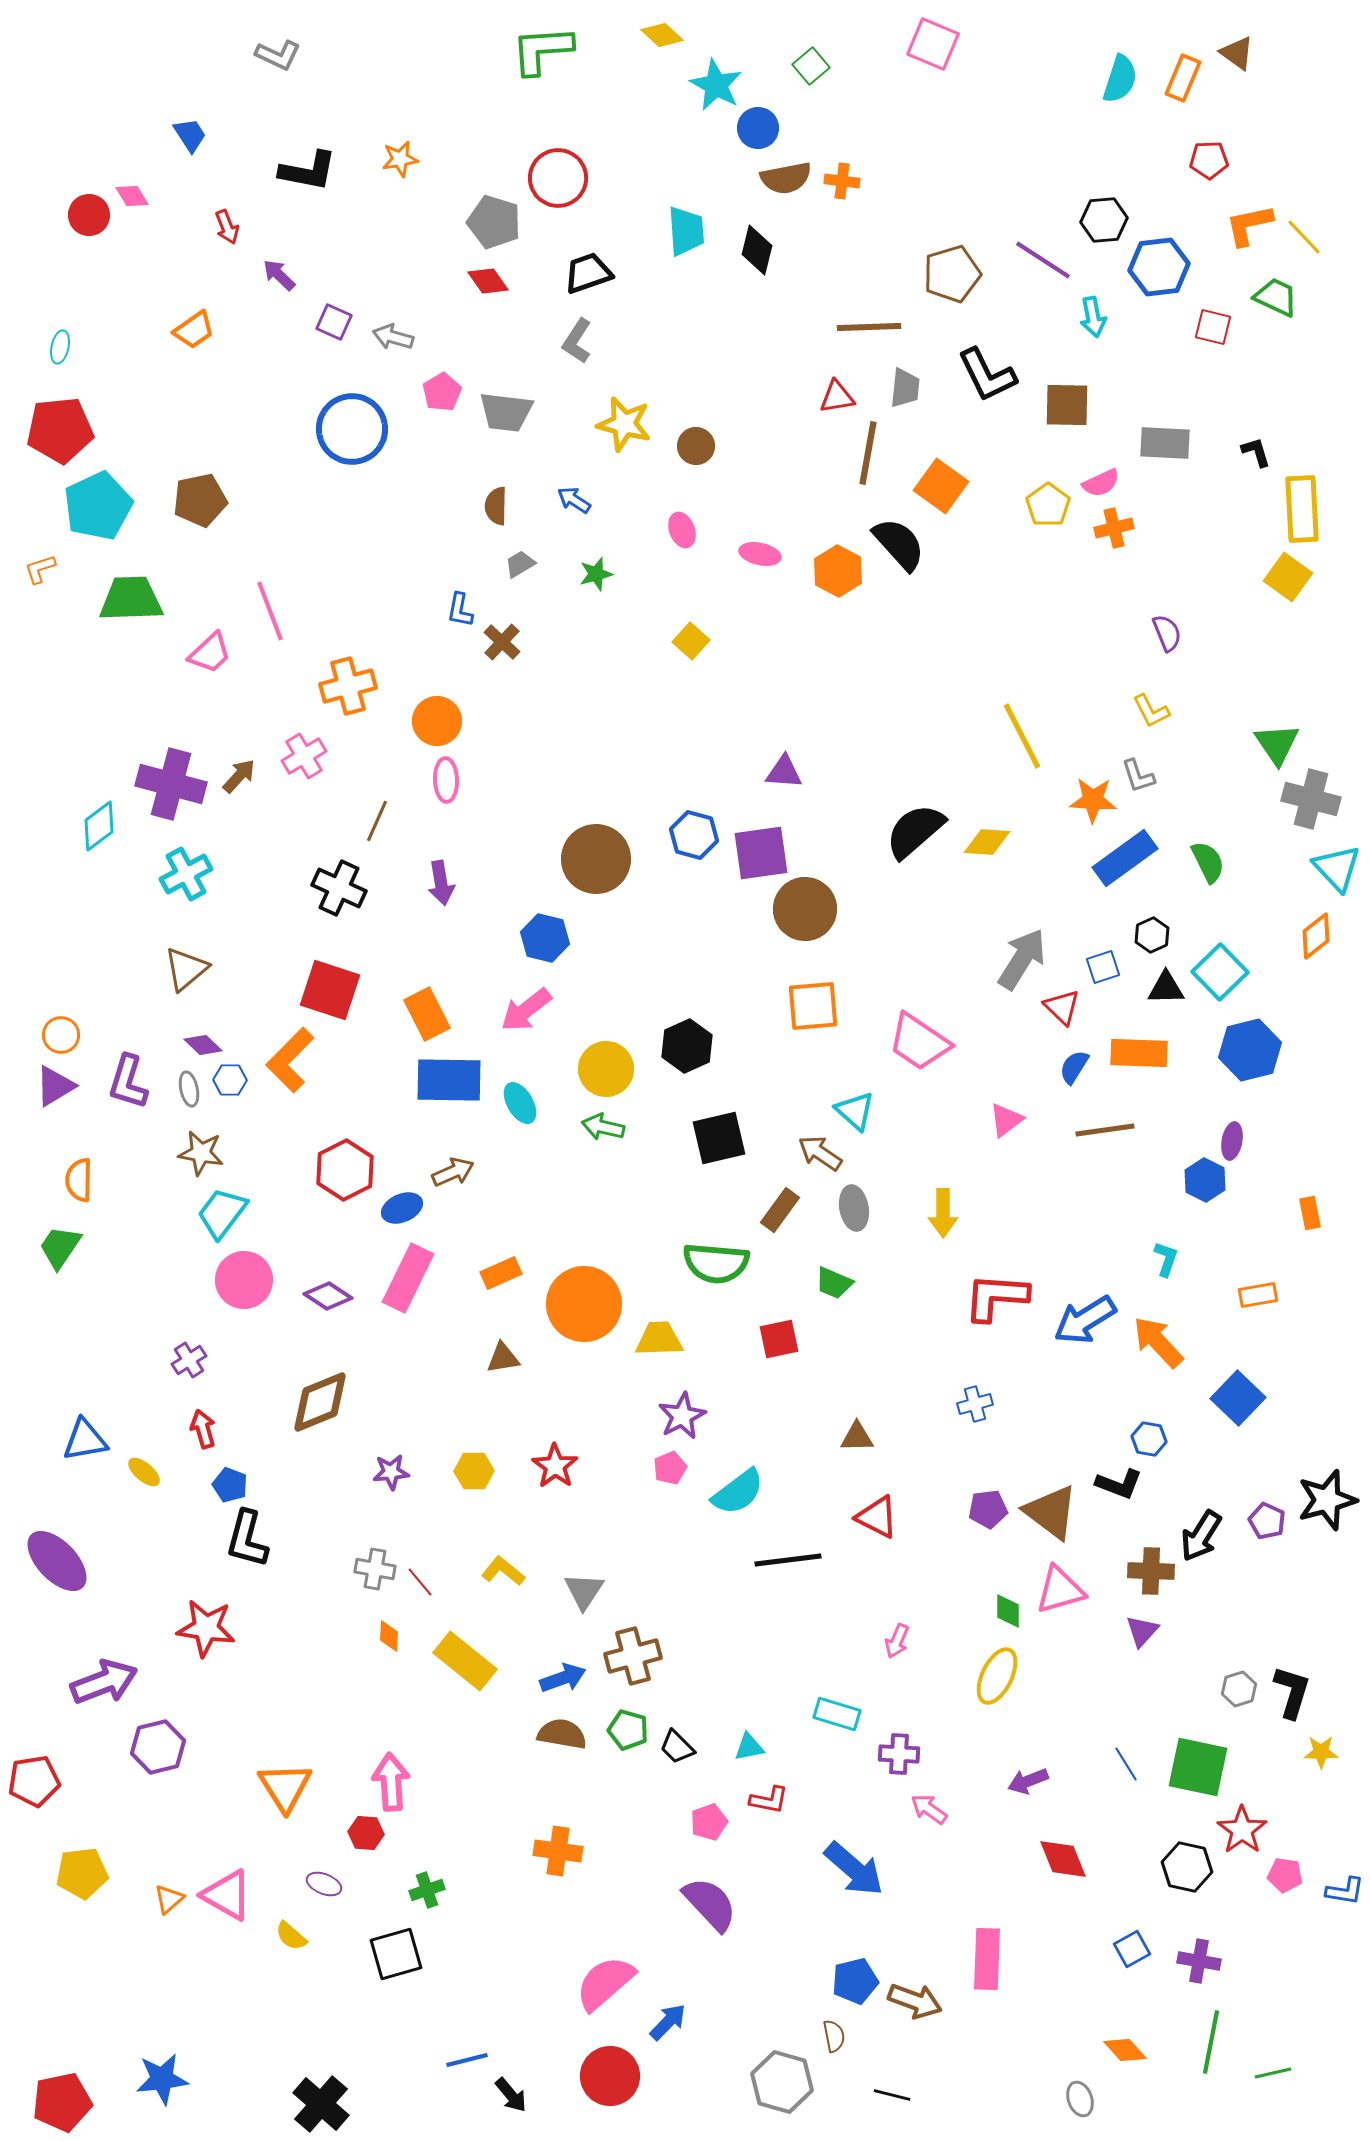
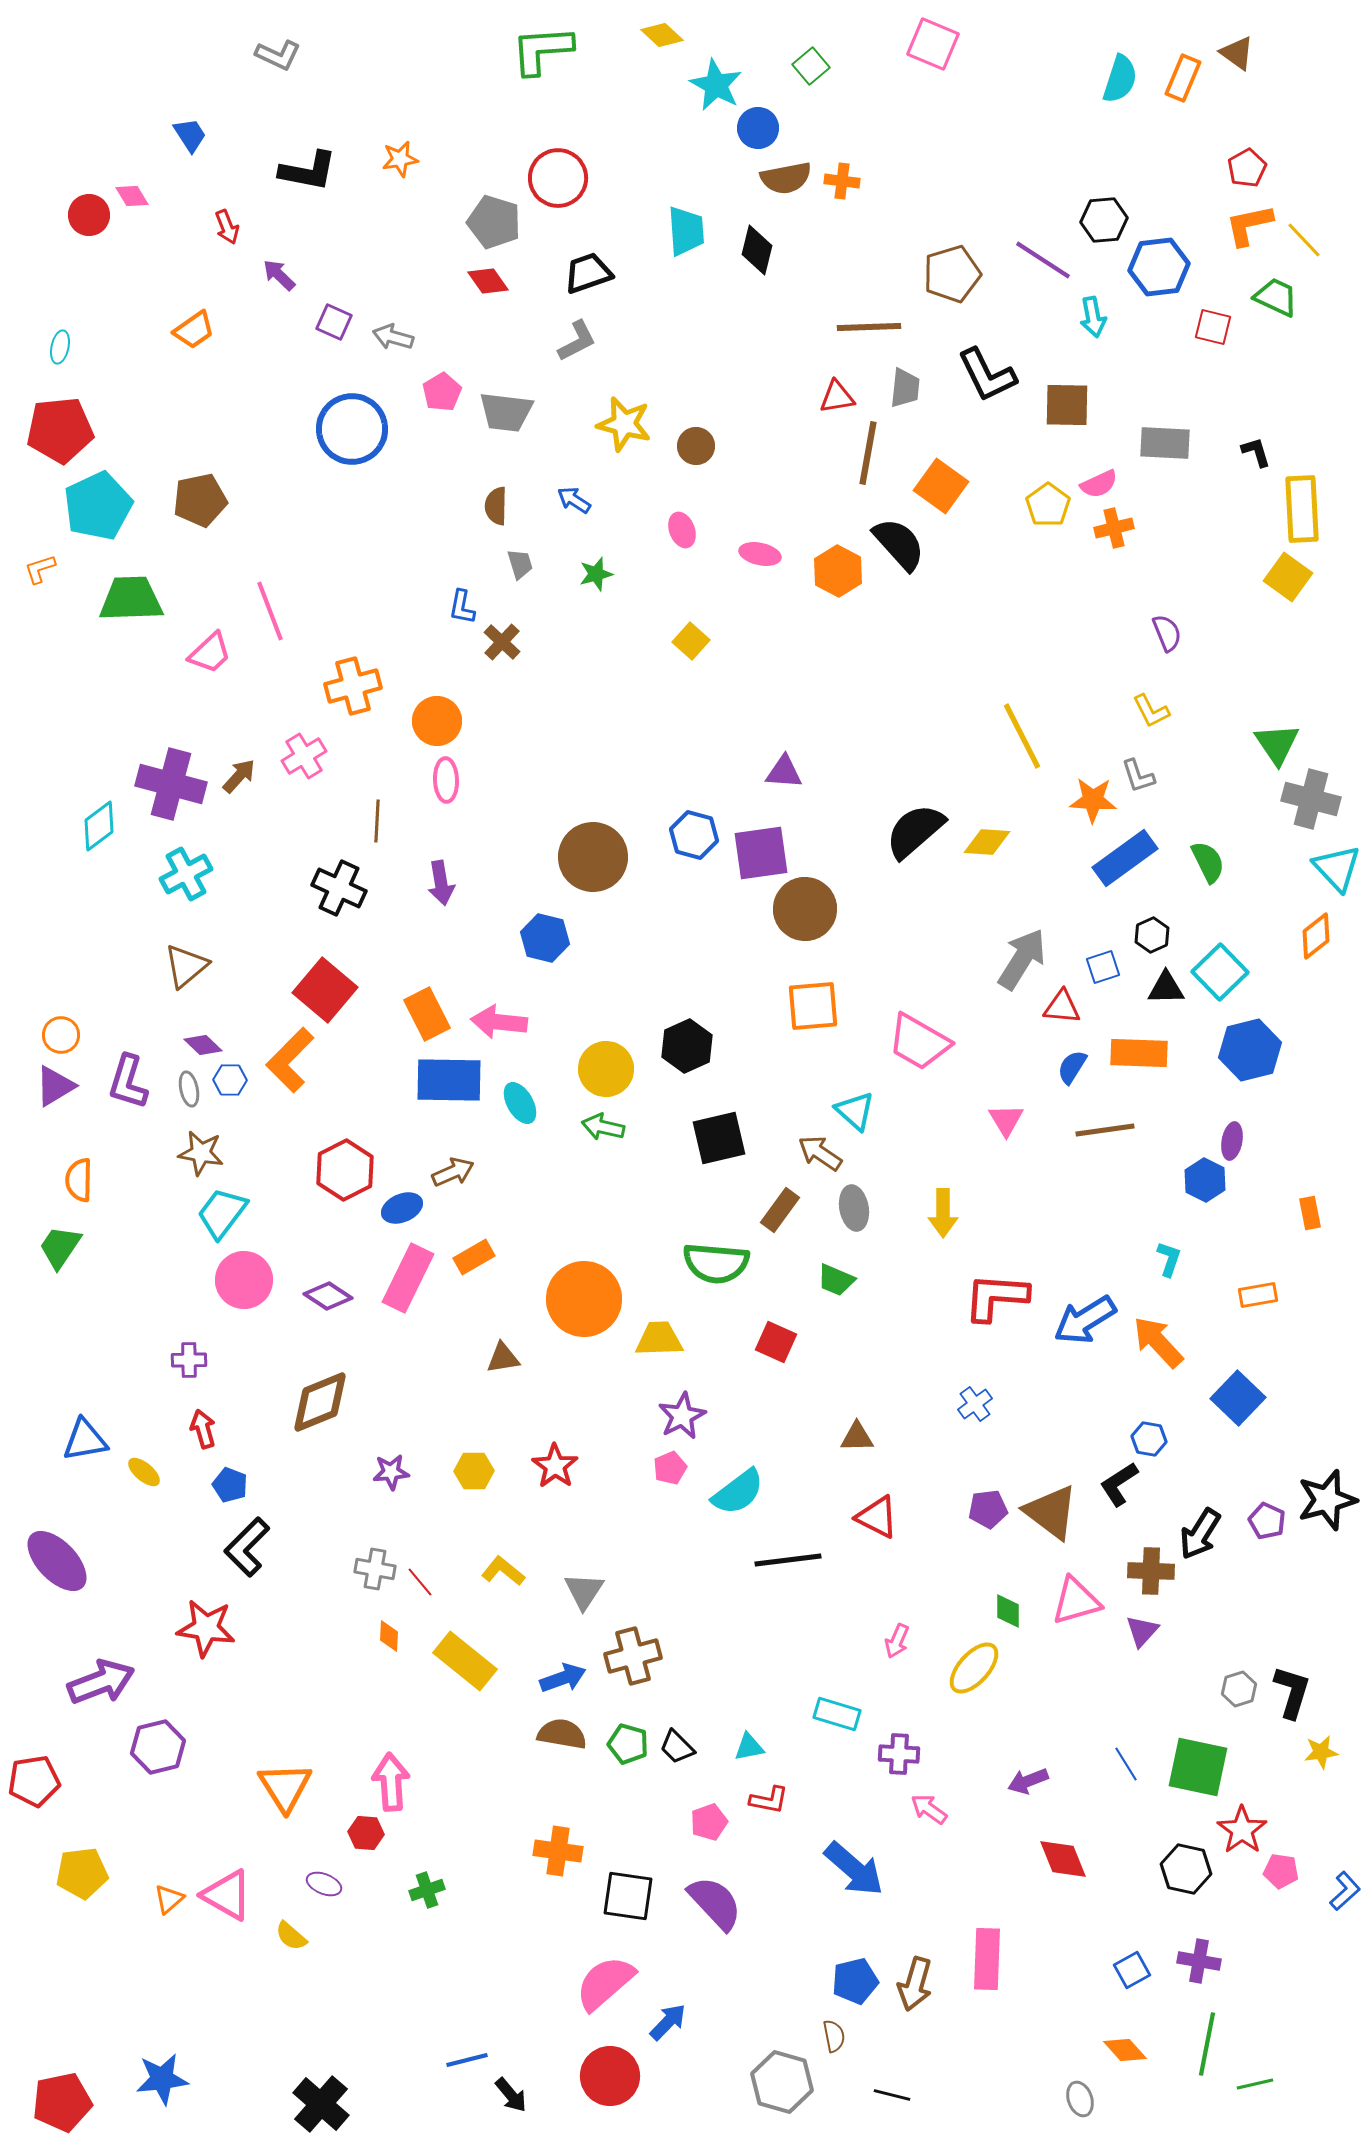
red pentagon at (1209, 160): moved 38 px right, 8 px down; rotated 27 degrees counterclockwise
yellow line at (1304, 237): moved 3 px down
gray L-shape at (577, 341): rotated 150 degrees counterclockwise
pink semicircle at (1101, 483): moved 2 px left, 1 px down
gray trapezoid at (520, 564): rotated 104 degrees clockwise
blue L-shape at (460, 610): moved 2 px right, 3 px up
orange cross at (348, 686): moved 5 px right
brown line at (377, 821): rotated 21 degrees counterclockwise
brown circle at (596, 859): moved 3 px left, 2 px up
brown triangle at (186, 969): moved 3 px up
red square at (330, 990): moved 5 px left; rotated 22 degrees clockwise
red triangle at (1062, 1007): rotated 39 degrees counterclockwise
pink arrow at (526, 1010): moved 27 px left, 12 px down; rotated 44 degrees clockwise
pink trapezoid at (919, 1042): rotated 4 degrees counterclockwise
blue semicircle at (1074, 1067): moved 2 px left
pink triangle at (1006, 1120): rotated 24 degrees counterclockwise
cyan L-shape at (1166, 1259): moved 3 px right
orange rectangle at (501, 1273): moved 27 px left, 16 px up; rotated 6 degrees counterclockwise
green trapezoid at (834, 1283): moved 2 px right, 3 px up
orange circle at (584, 1304): moved 5 px up
red square at (779, 1339): moved 3 px left, 3 px down; rotated 36 degrees clockwise
purple cross at (189, 1360): rotated 32 degrees clockwise
blue cross at (975, 1404): rotated 20 degrees counterclockwise
black L-shape at (1119, 1484): rotated 126 degrees clockwise
black arrow at (1201, 1536): moved 1 px left, 2 px up
black L-shape at (247, 1539): moved 8 px down; rotated 30 degrees clockwise
pink triangle at (1060, 1590): moved 16 px right, 11 px down
yellow ellipse at (997, 1676): moved 23 px left, 8 px up; rotated 16 degrees clockwise
purple arrow at (104, 1682): moved 3 px left
green pentagon at (628, 1730): moved 14 px down
yellow star at (1321, 1752): rotated 8 degrees counterclockwise
black hexagon at (1187, 1867): moved 1 px left, 2 px down
pink pentagon at (1285, 1875): moved 4 px left, 4 px up
blue L-shape at (1345, 1891): rotated 51 degrees counterclockwise
purple semicircle at (710, 1904): moved 5 px right, 1 px up
blue square at (1132, 1949): moved 21 px down
black square at (396, 1954): moved 232 px right, 58 px up; rotated 24 degrees clockwise
brown arrow at (915, 2001): moved 17 px up; rotated 86 degrees clockwise
green line at (1211, 2042): moved 4 px left, 2 px down
green line at (1273, 2073): moved 18 px left, 11 px down
